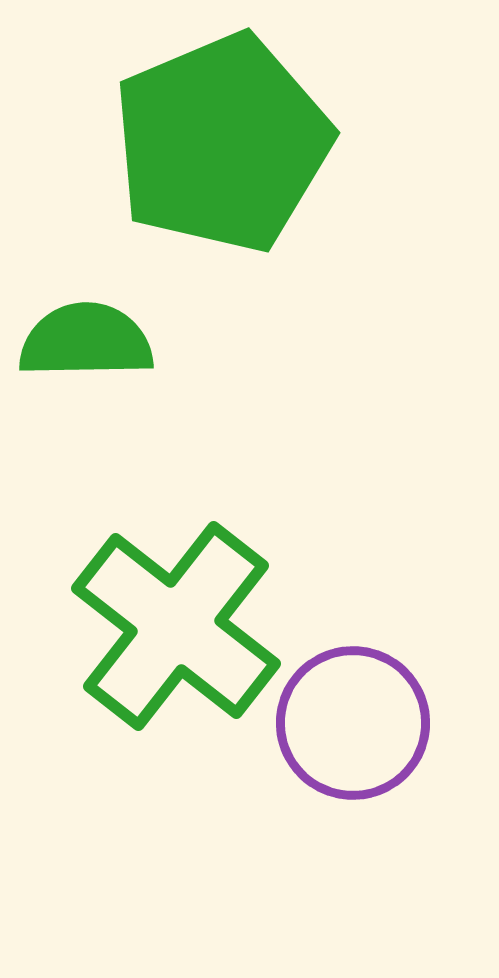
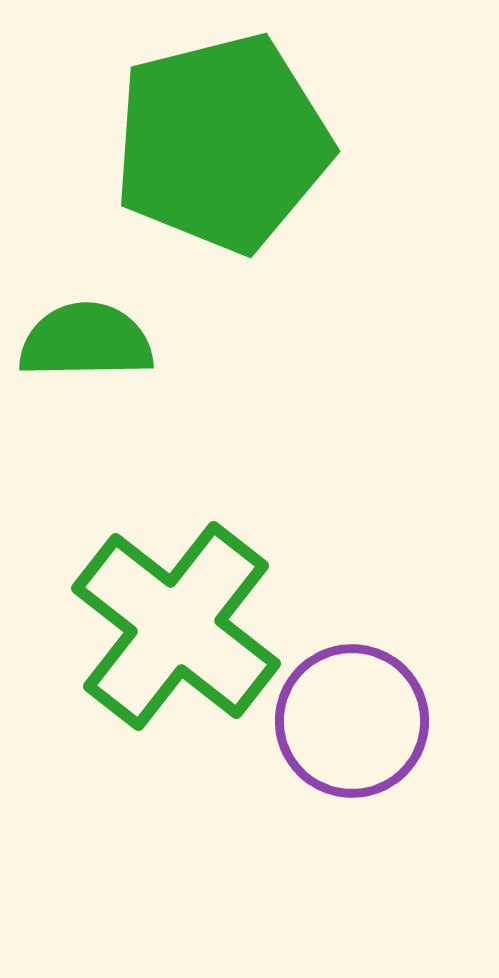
green pentagon: rotated 9 degrees clockwise
purple circle: moved 1 px left, 2 px up
